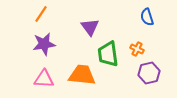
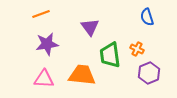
orange line: rotated 36 degrees clockwise
purple star: moved 3 px right
green trapezoid: moved 2 px right, 1 px down
purple hexagon: rotated 10 degrees counterclockwise
